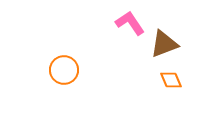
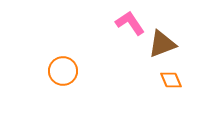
brown triangle: moved 2 px left
orange circle: moved 1 px left, 1 px down
